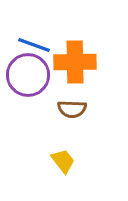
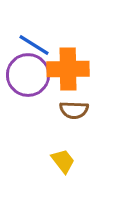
blue line: rotated 12 degrees clockwise
orange cross: moved 7 px left, 7 px down
brown semicircle: moved 2 px right, 1 px down
